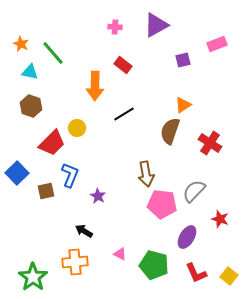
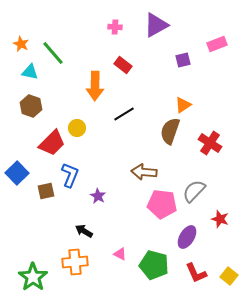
brown arrow: moved 2 px left, 2 px up; rotated 105 degrees clockwise
